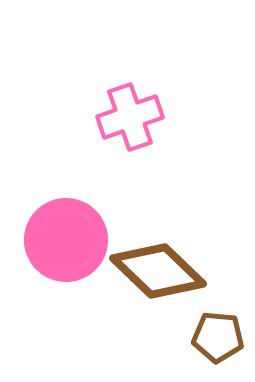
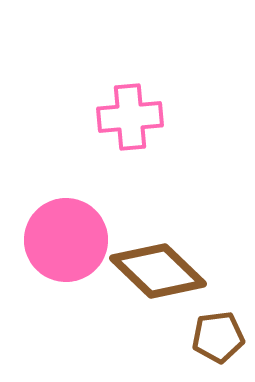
pink cross: rotated 14 degrees clockwise
brown pentagon: rotated 12 degrees counterclockwise
